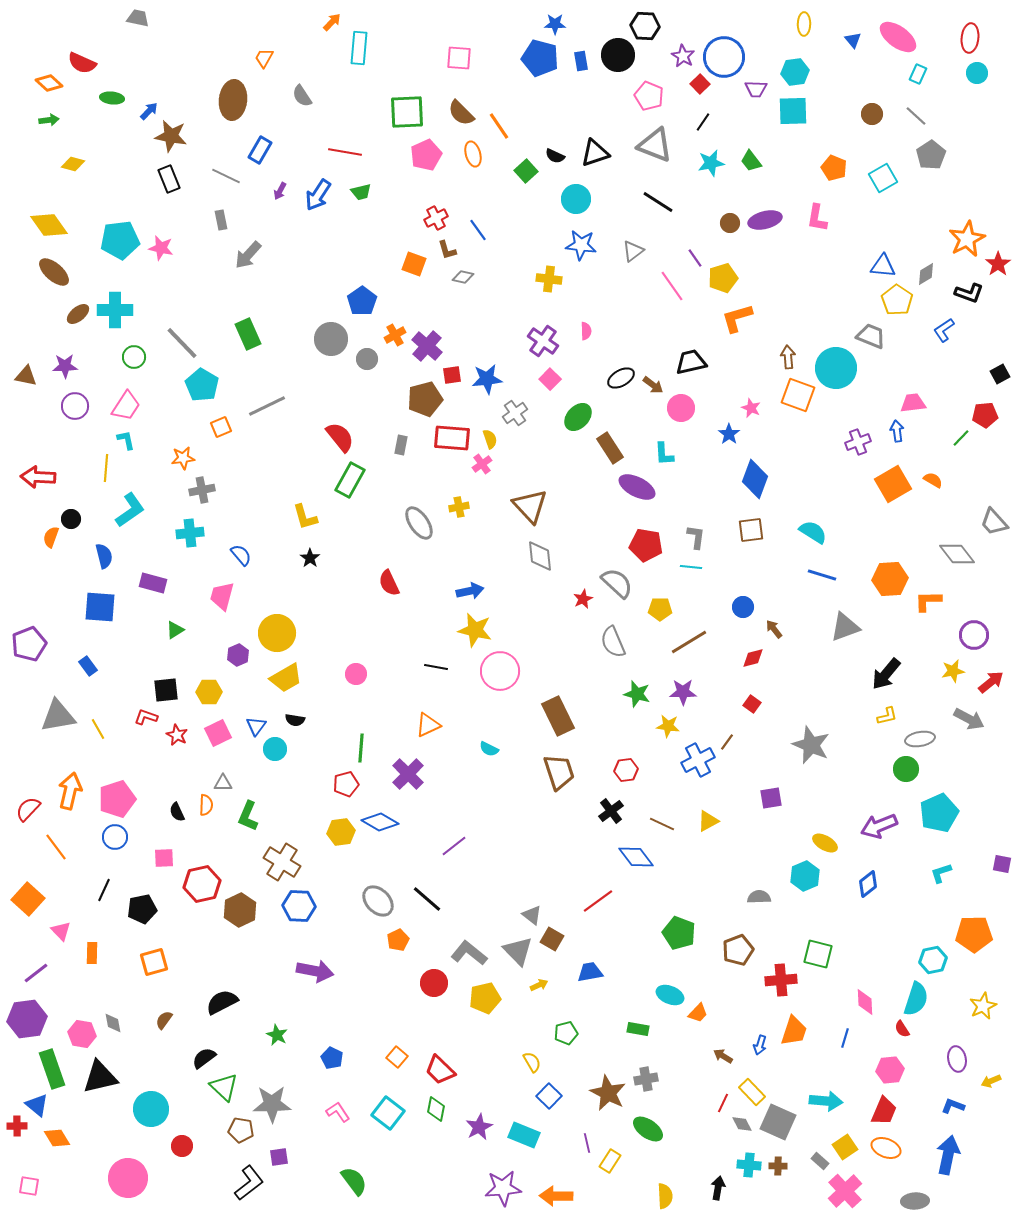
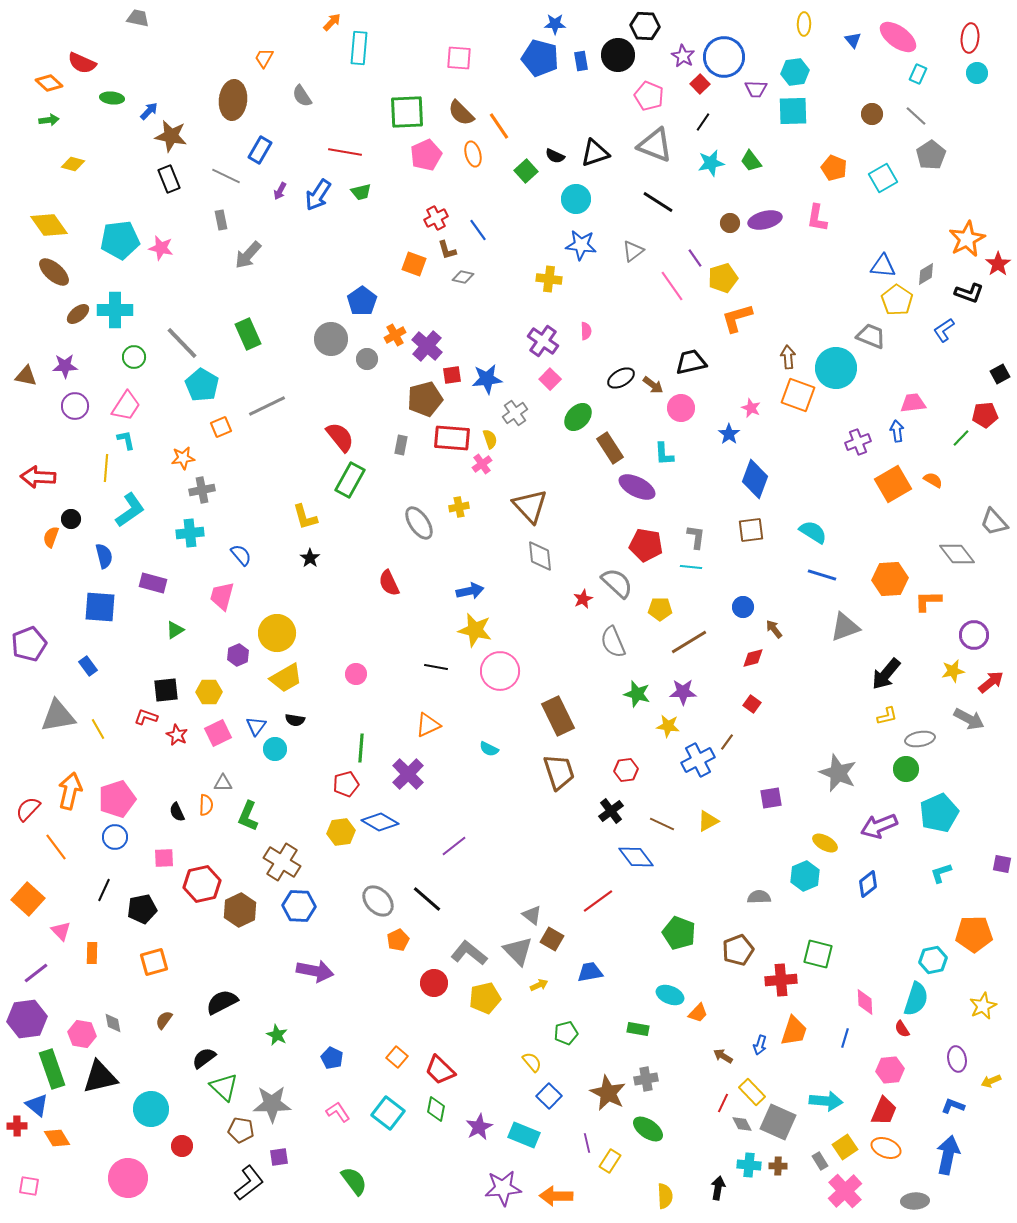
gray star at (811, 745): moved 27 px right, 28 px down
yellow semicircle at (532, 1062): rotated 10 degrees counterclockwise
gray rectangle at (820, 1161): rotated 18 degrees clockwise
